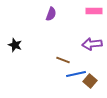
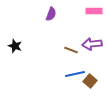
black star: moved 1 px down
brown line: moved 8 px right, 10 px up
blue line: moved 1 px left
